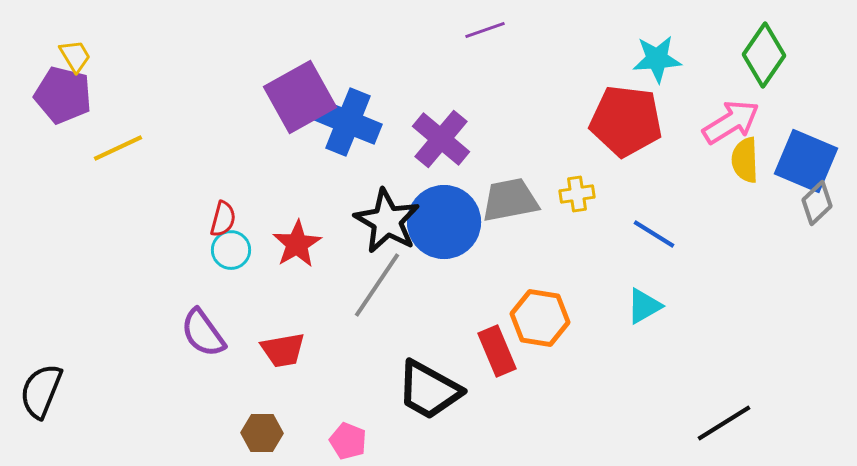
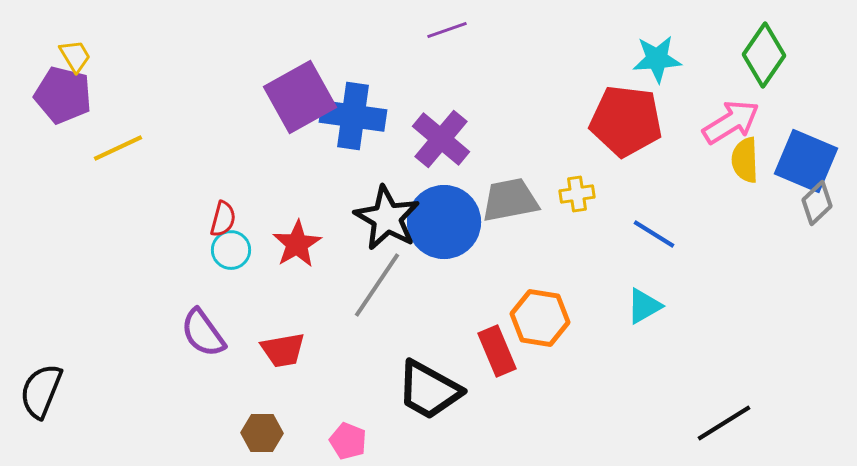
purple line: moved 38 px left
blue cross: moved 5 px right, 6 px up; rotated 14 degrees counterclockwise
black star: moved 3 px up
